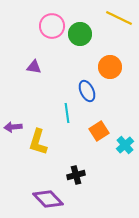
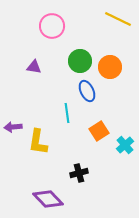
yellow line: moved 1 px left, 1 px down
green circle: moved 27 px down
yellow L-shape: rotated 8 degrees counterclockwise
black cross: moved 3 px right, 2 px up
